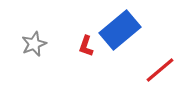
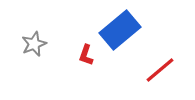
red L-shape: moved 9 px down
